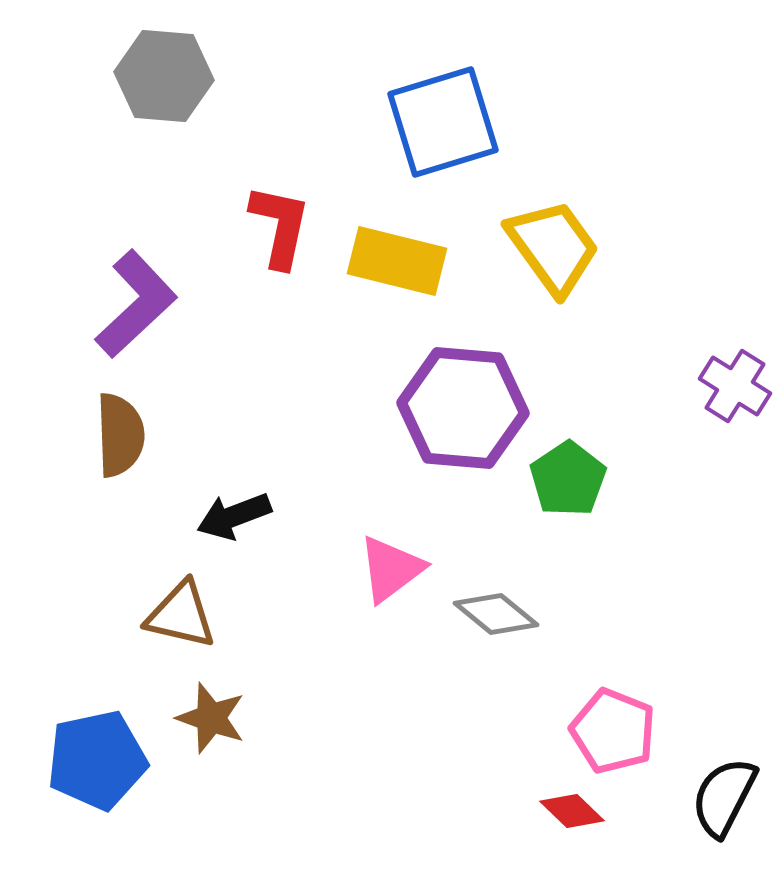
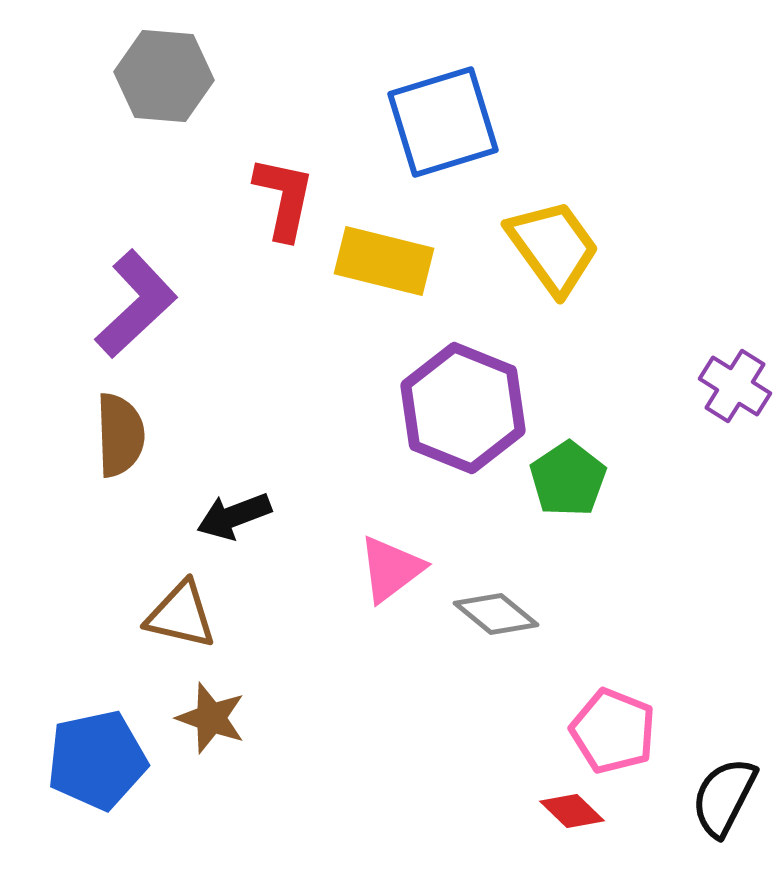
red L-shape: moved 4 px right, 28 px up
yellow rectangle: moved 13 px left
purple hexagon: rotated 17 degrees clockwise
